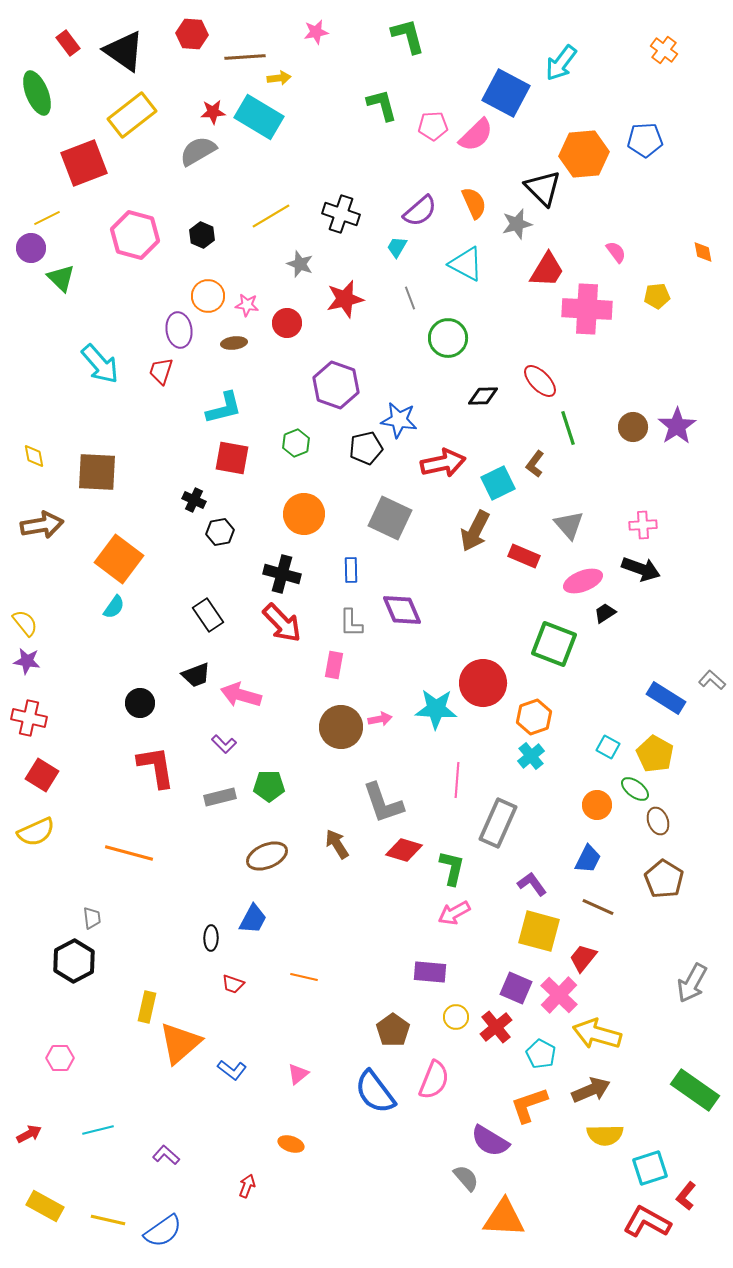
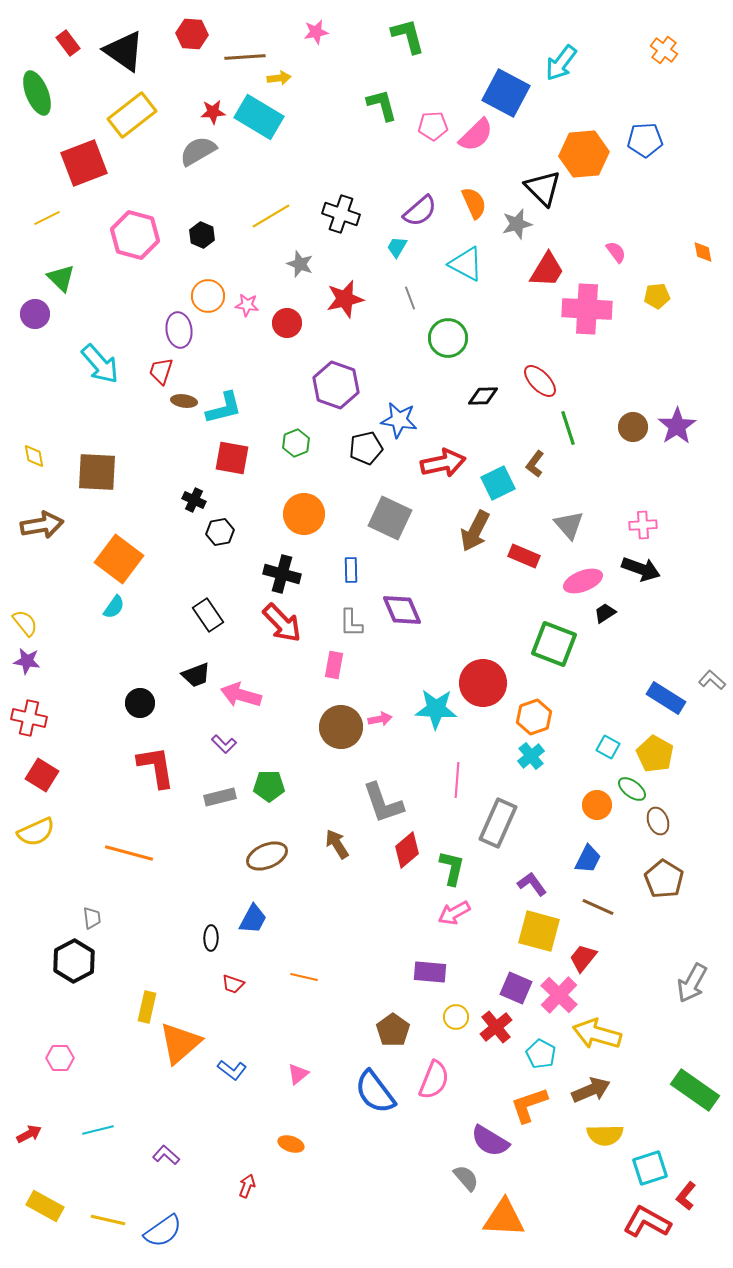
purple circle at (31, 248): moved 4 px right, 66 px down
brown ellipse at (234, 343): moved 50 px left, 58 px down; rotated 15 degrees clockwise
green ellipse at (635, 789): moved 3 px left
red diamond at (404, 850): moved 3 px right; rotated 57 degrees counterclockwise
